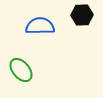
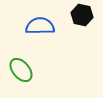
black hexagon: rotated 15 degrees clockwise
